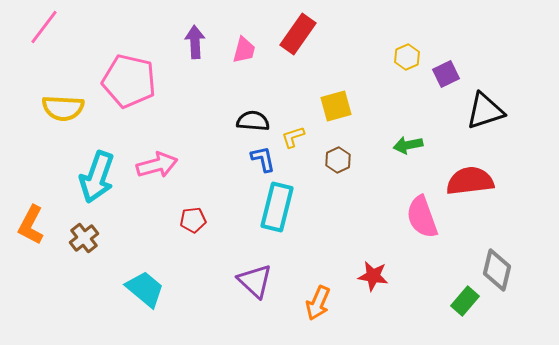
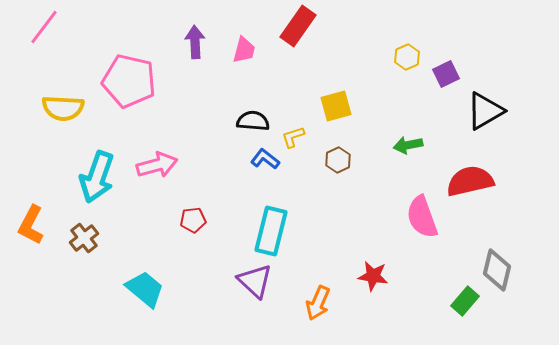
red rectangle: moved 8 px up
black triangle: rotated 12 degrees counterclockwise
blue L-shape: moved 2 px right; rotated 40 degrees counterclockwise
red semicircle: rotated 6 degrees counterclockwise
cyan rectangle: moved 6 px left, 24 px down
